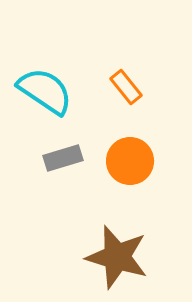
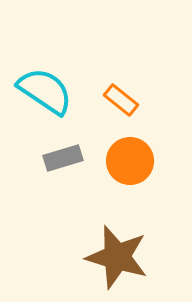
orange rectangle: moved 5 px left, 13 px down; rotated 12 degrees counterclockwise
